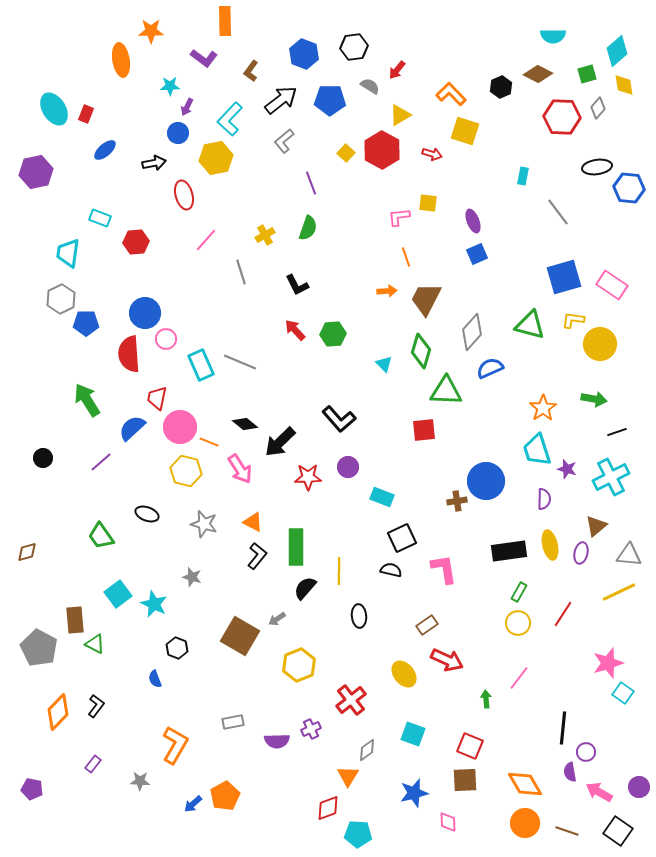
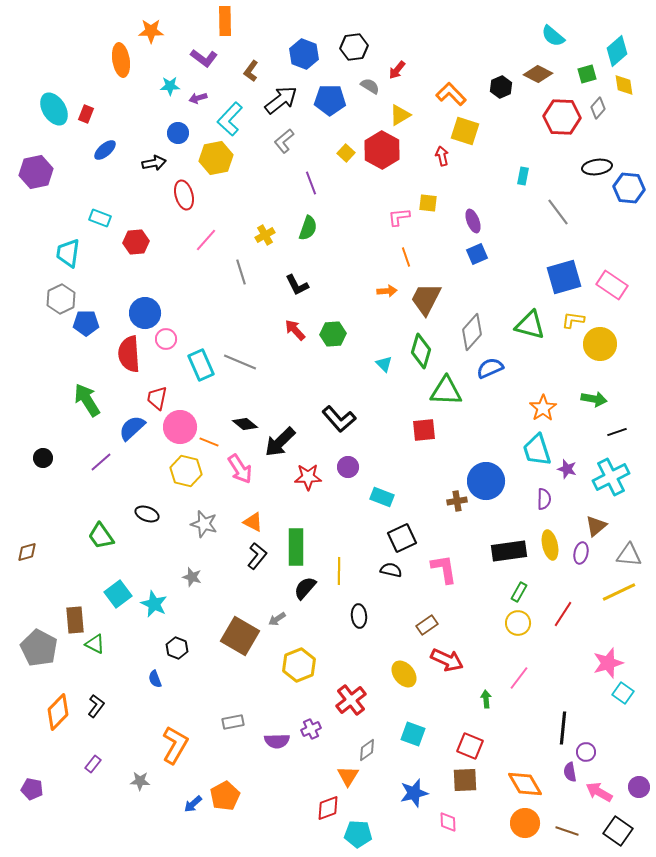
cyan semicircle at (553, 36): rotated 40 degrees clockwise
purple arrow at (187, 107): moved 11 px right, 9 px up; rotated 48 degrees clockwise
red arrow at (432, 154): moved 10 px right, 2 px down; rotated 120 degrees counterclockwise
